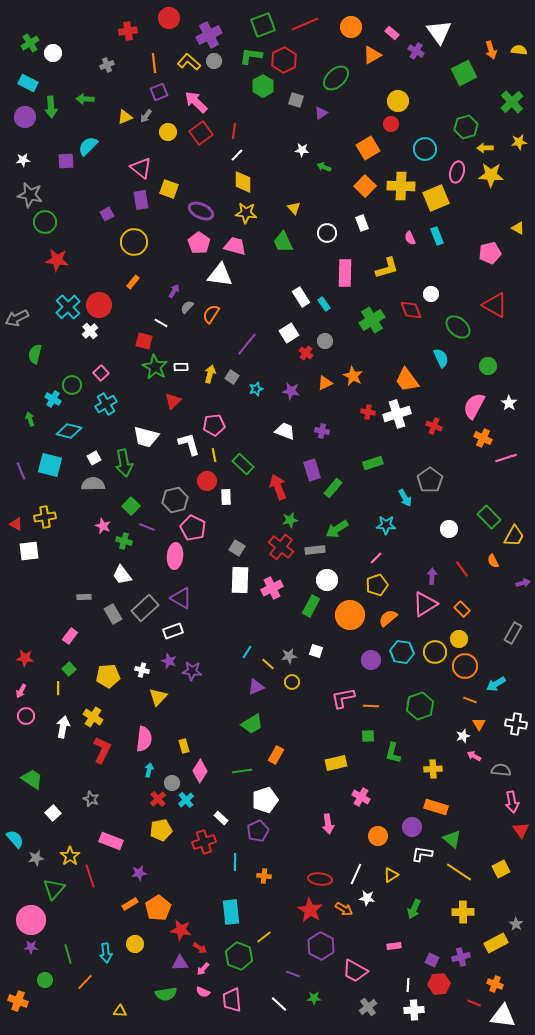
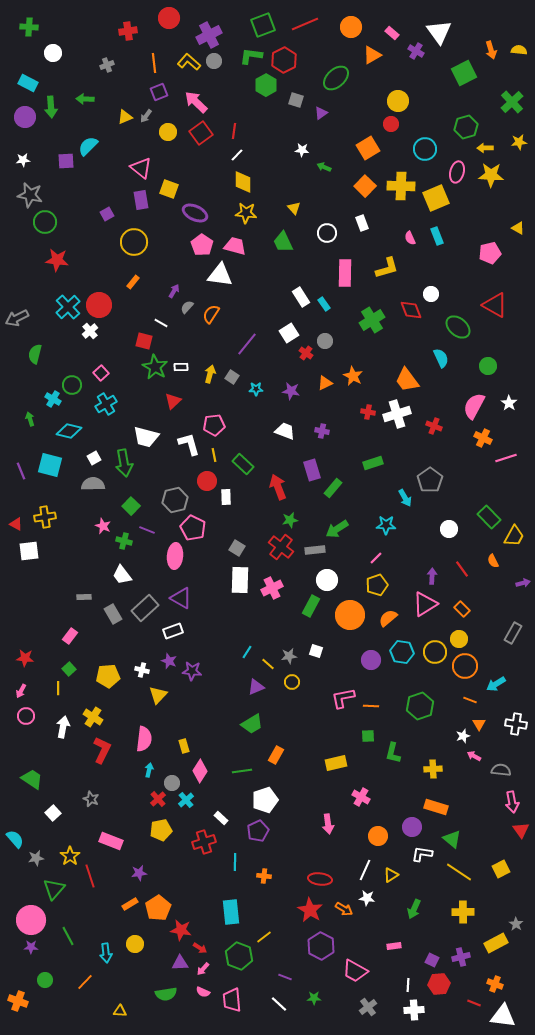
green cross at (30, 43): moved 1 px left, 16 px up; rotated 36 degrees clockwise
green hexagon at (263, 86): moved 3 px right, 1 px up
purple ellipse at (201, 211): moved 6 px left, 2 px down
pink pentagon at (199, 243): moved 3 px right, 2 px down
cyan star at (256, 389): rotated 16 degrees clockwise
purple line at (147, 527): moved 3 px down
yellow triangle at (158, 697): moved 2 px up
white line at (356, 874): moved 9 px right, 4 px up
green line at (68, 954): moved 18 px up; rotated 12 degrees counterclockwise
purple line at (293, 974): moved 8 px left, 3 px down
